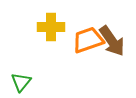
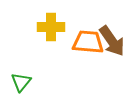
orange trapezoid: moved 2 px down; rotated 24 degrees clockwise
